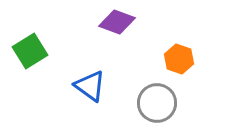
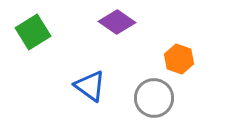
purple diamond: rotated 15 degrees clockwise
green square: moved 3 px right, 19 px up
gray circle: moved 3 px left, 5 px up
